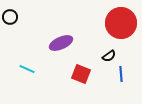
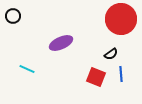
black circle: moved 3 px right, 1 px up
red circle: moved 4 px up
black semicircle: moved 2 px right, 2 px up
red square: moved 15 px right, 3 px down
